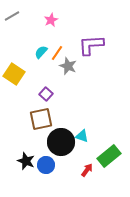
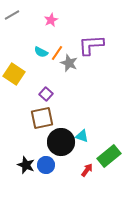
gray line: moved 1 px up
cyan semicircle: rotated 104 degrees counterclockwise
gray star: moved 1 px right, 3 px up
brown square: moved 1 px right, 1 px up
black star: moved 4 px down
